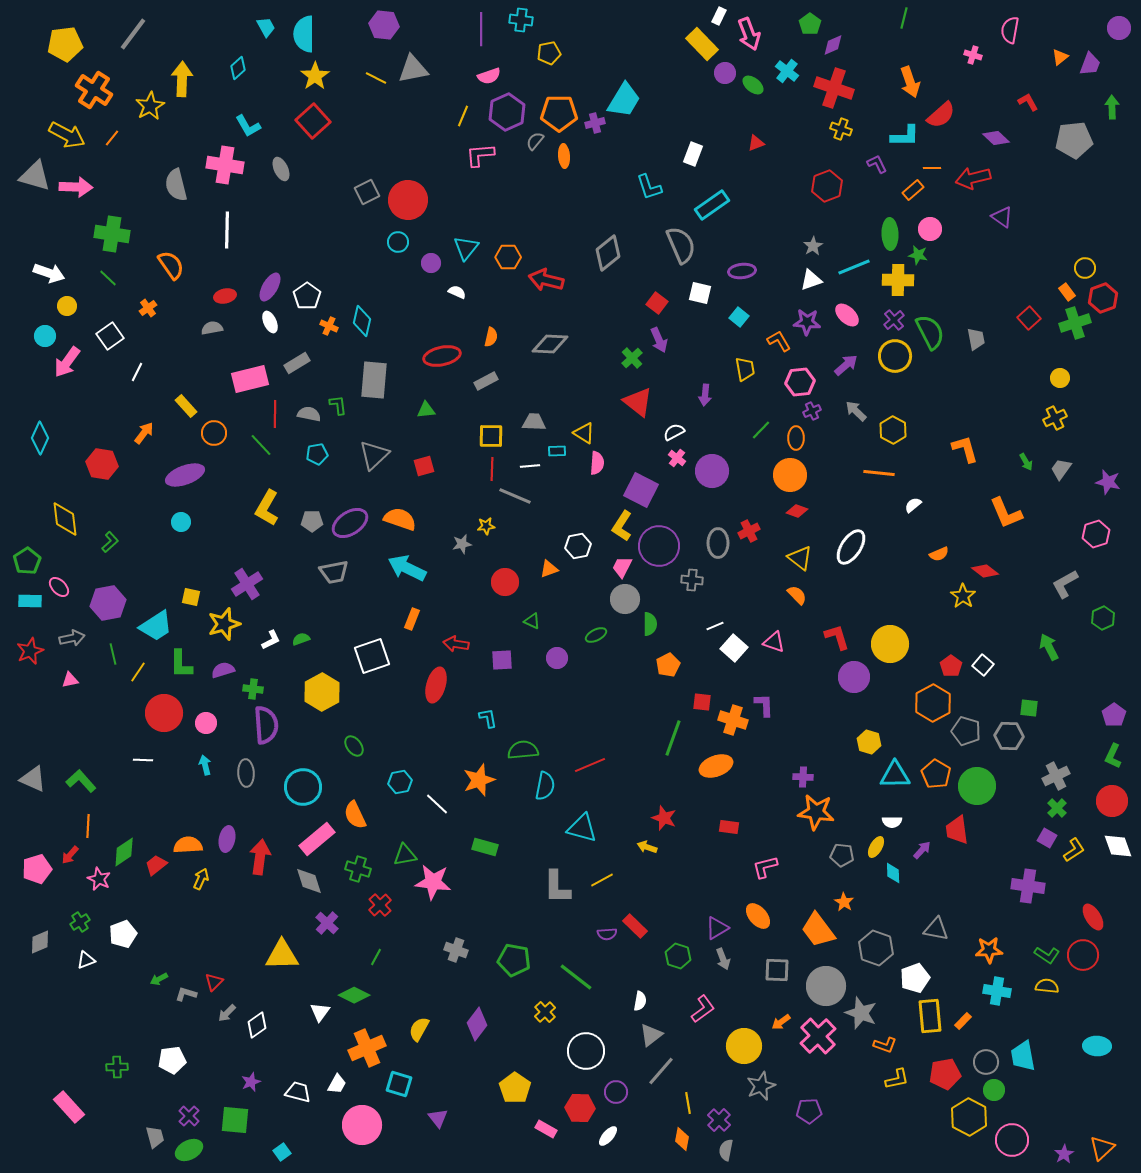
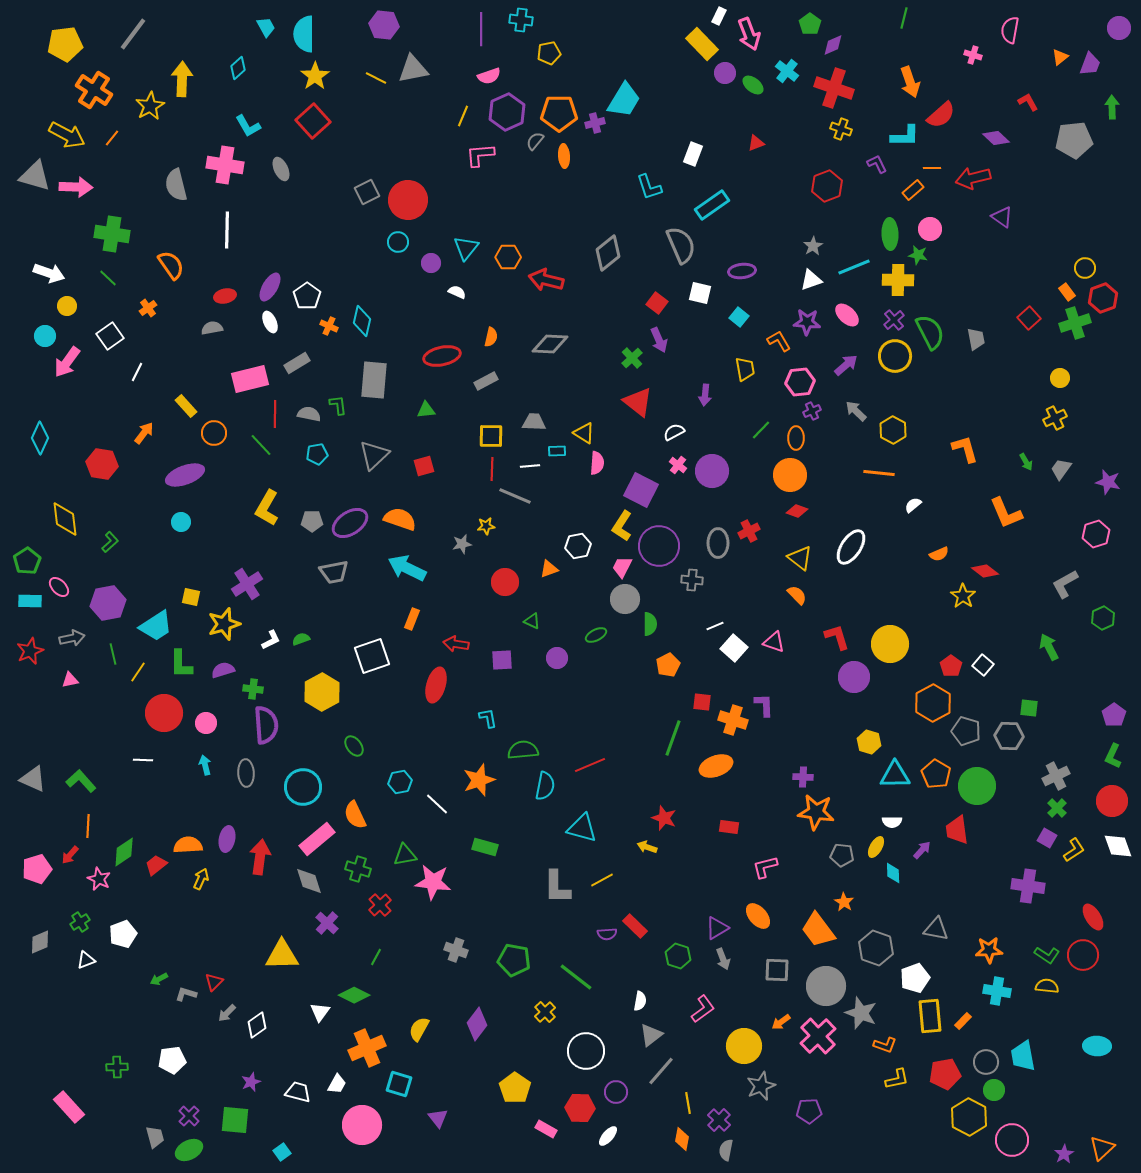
pink cross at (677, 458): moved 1 px right, 7 px down
